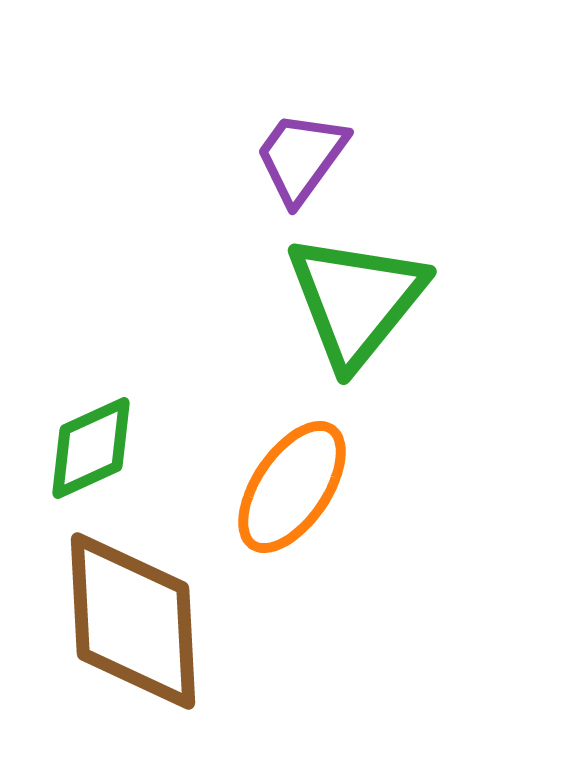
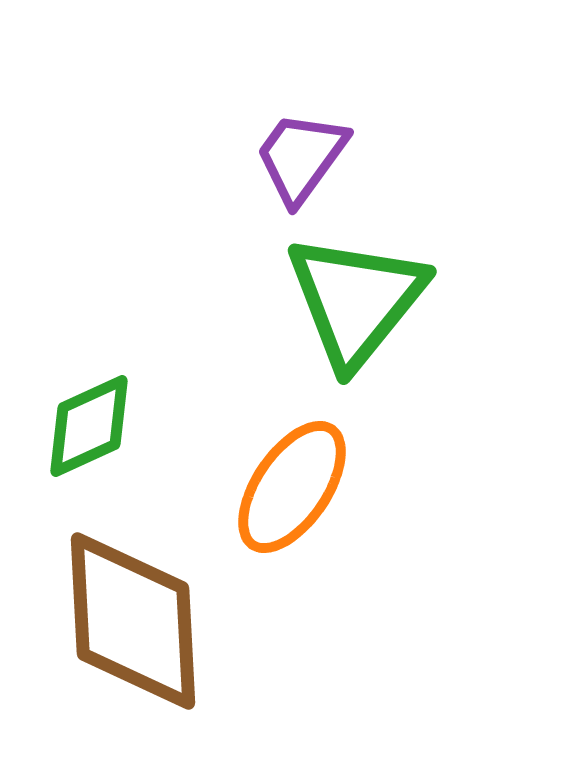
green diamond: moved 2 px left, 22 px up
